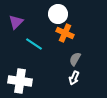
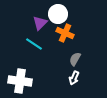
purple triangle: moved 24 px right, 1 px down
